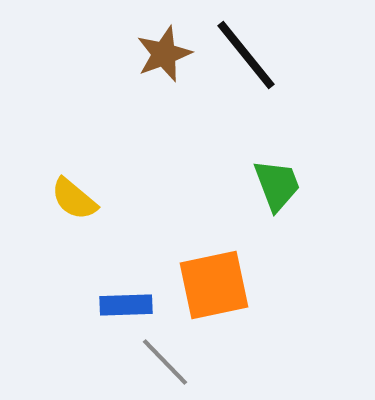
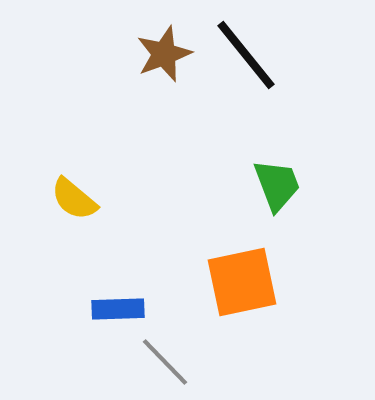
orange square: moved 28 px right, 3 px up
blue rectangle: moved 8 px left, 4 px down
